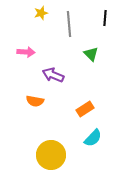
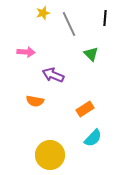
yellow star: moved 2 px right
gray line: rotated 20 degrees counterclockwise
yellow circle: moved 1 px left
